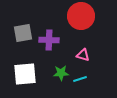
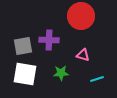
gray square: moved 13 px down
white square: rotated 15 degrees clockwise
cyan line: moved 17 px right
